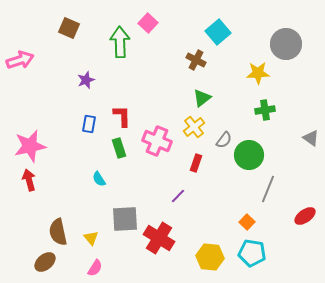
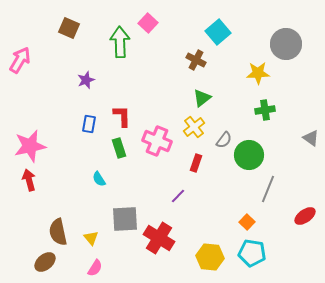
pink arrow: rotated 40 degrees counterclockwise
